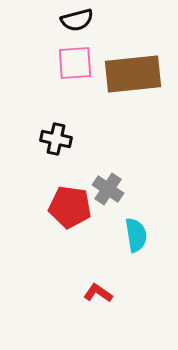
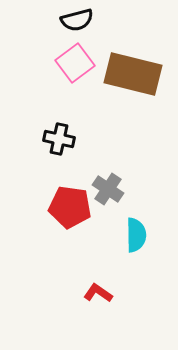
pink square: rotated 33 degrees counterclockwise
brown rectangle: rotated 20 degrees clockwise
black cross: moved 3 px right
cyan semicircle: rotated 8 degrees clockwise
